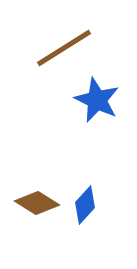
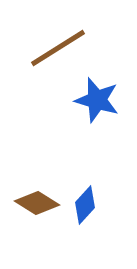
brown line: moved 6 px left
blue star: rotated 9 degrees counterclockwise
